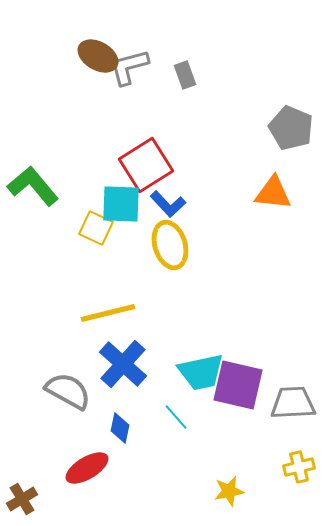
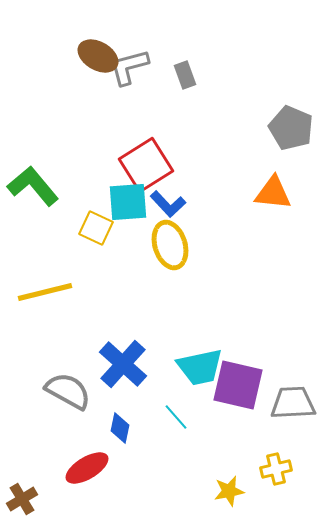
cyan square: moved 7 px right, 2 px up; rotated 6 degrees counterclockwise
yellow line: moved 63 px left, 21 px up
cyan trapezoid: moved 1 px left, 5 px up
yellow cross: moved 23 px left, 2 px down
